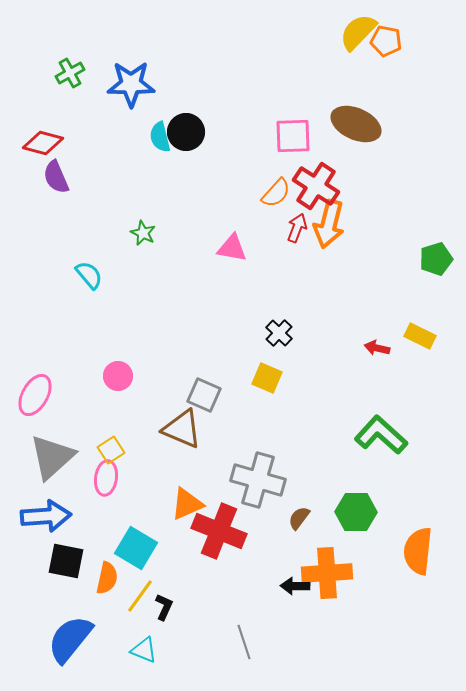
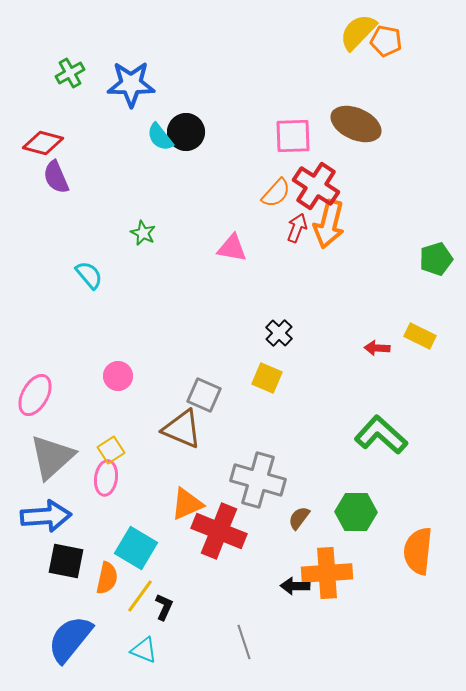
cyan semicircle at (160, 137): rotated 24 degrees counterclockwise
red arrow at (377, 348): rotated 10 degrees counterclockwise
